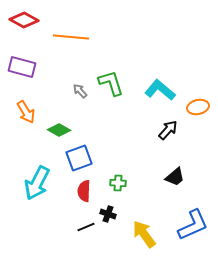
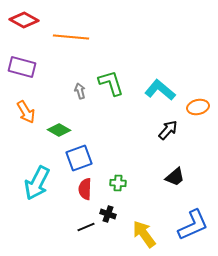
gray arrow: rotated 28 degrees clockwise
red semicircle: moved 1 px right, 2 px up
